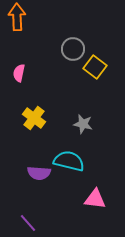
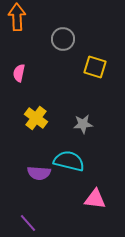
gray circle: moved 10 px left, 10 px up
yellow square: rotated 20 degrees counterclockwise
yellow cross: moved 2 px right
gray star: rotated 18 degrees counterclockwise
